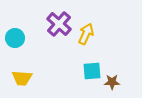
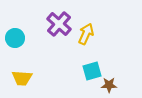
cyan square: rotated 12 degrees counterclockwise
brown star: moved 3 px left, 3 px down
